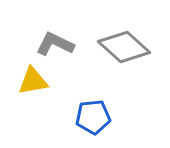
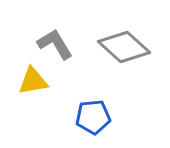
gray L-shape: rotated 33 degrees clockwise
